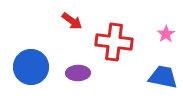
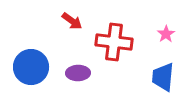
blue trapezoid: rotated 96 degrees counterclockwise
